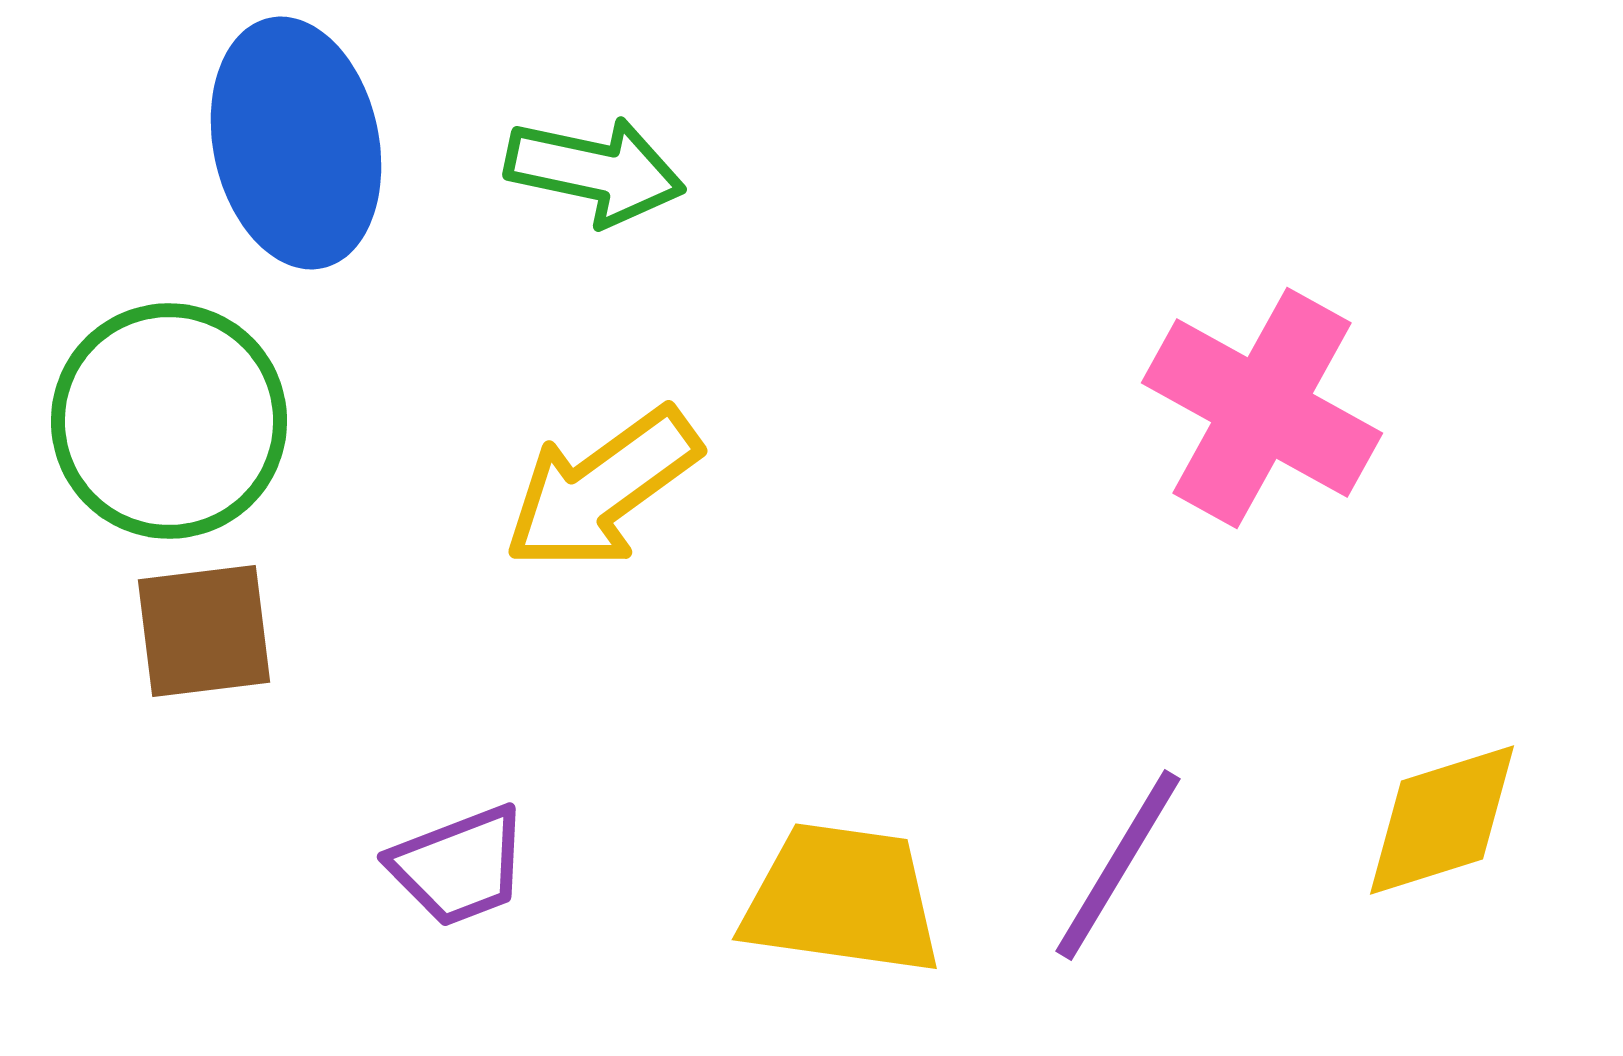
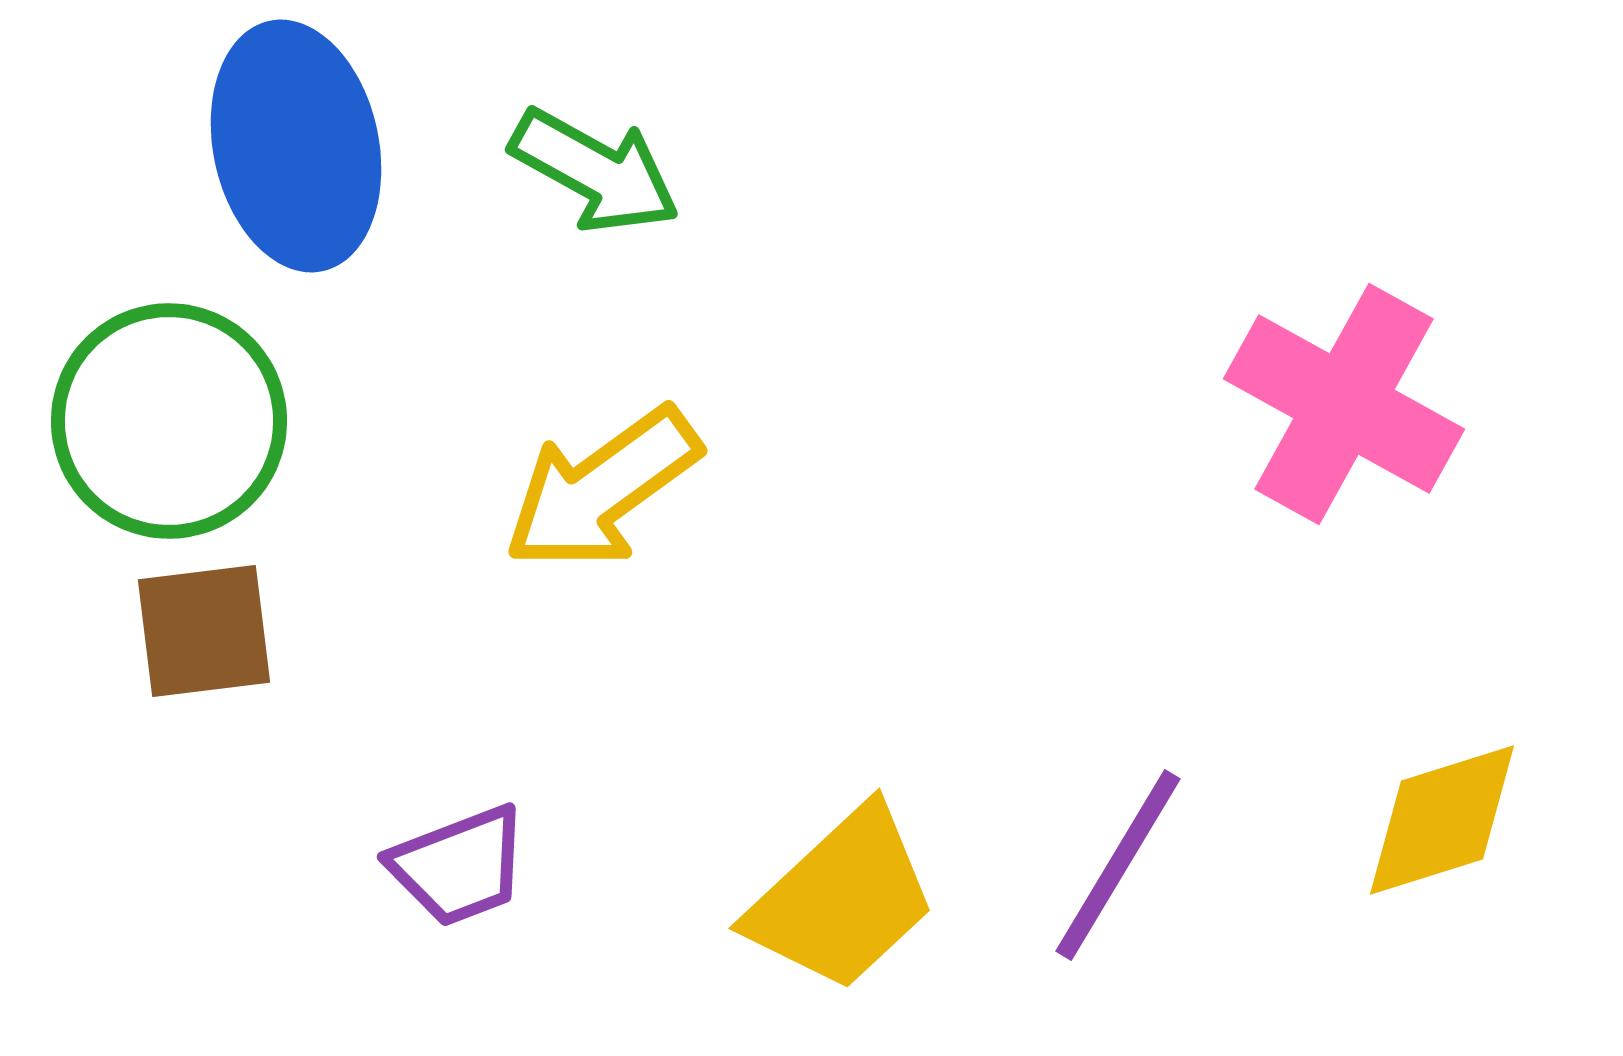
blue ellipse: moved 3 px down
green arrow: rotated 17 degrees clockwise
pink cross: moved 82 px right, 4 px up
yellow trapezoid: rotated 129 degrees clockwise
